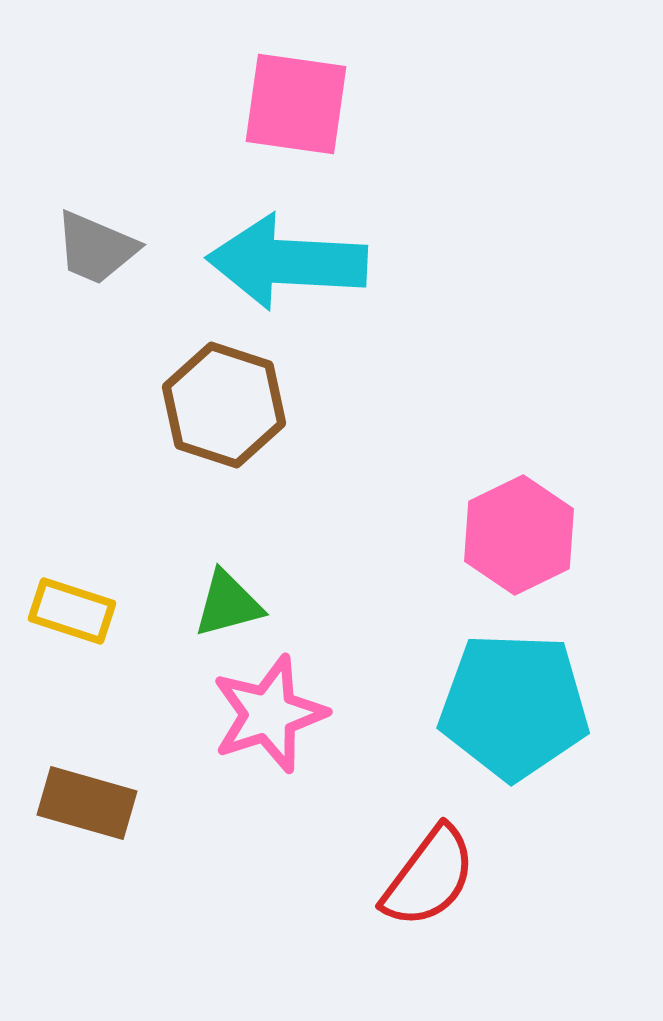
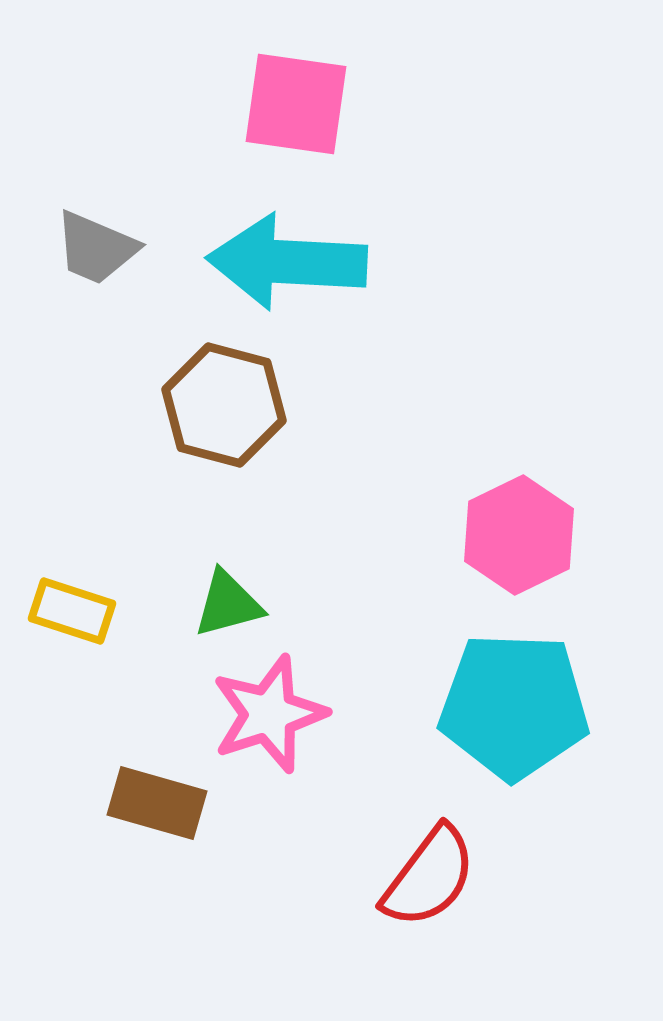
brown hexagon: rotated 3 degrees counterclockwise
brown rectangle: moved 70 px right
